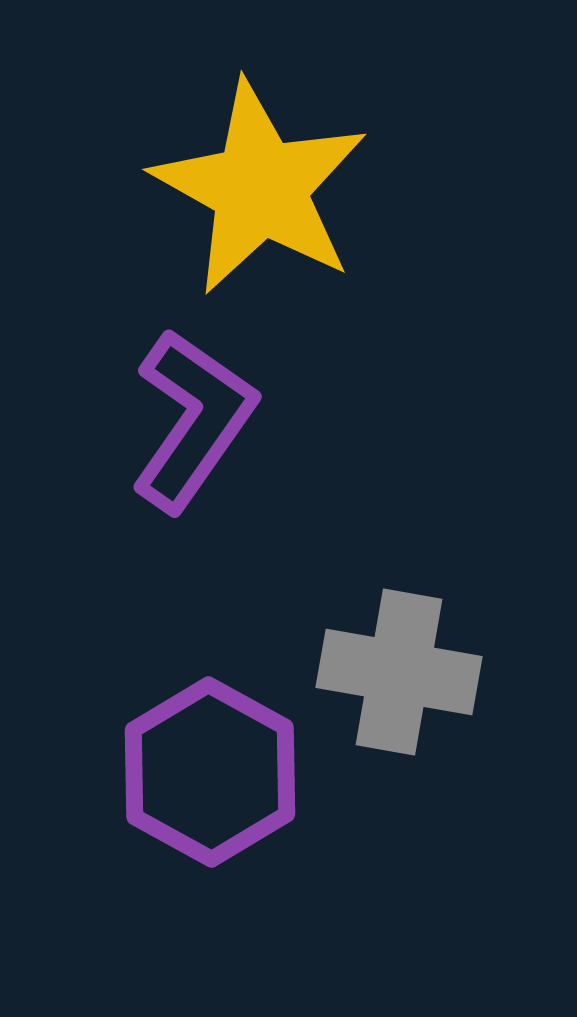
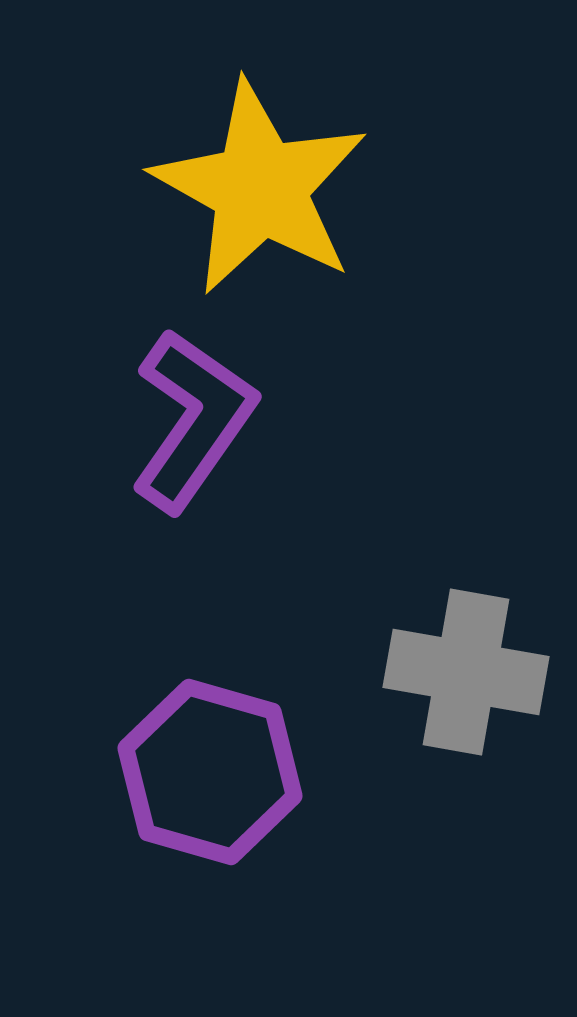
gray cross: moved 67 px right
purple hexagon: rotated 13 degrees counterclockwise
